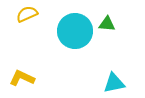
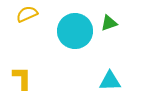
green triangle: moved 2 px right, 1 px up; rotated 24 degrees counterclockwise
yellow L-shape: rotated 65 degrees clockwise
cyan triangle: moved 4 px left, 2 px up; rotated 10 degrees clockwise
